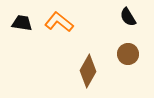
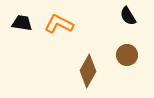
black semicircle: moved 1 px up
orange L-shape: moved 2 px down; rotated 12 degrees counterclockwise
brown circle: moved 1 px left, 1 px down
